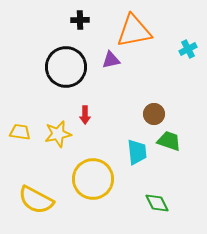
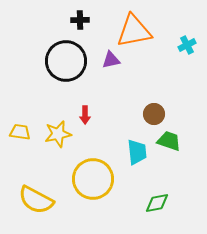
cyan cross: moved 1 px left, 4 px up
black circle: moved 6 px up
green diamond: rotated 75 degrees counterclockwise
